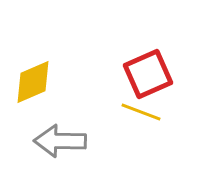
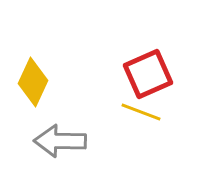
yellow diamond: rotated 42 degrees counterclockwise
